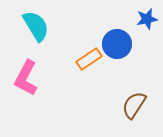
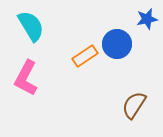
cyan semicircle: moved 5 px left
orange rectangle: moved 4 px left, 3 px up
